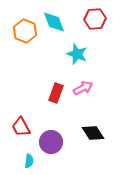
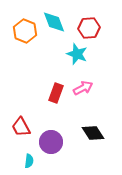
red hexagon: moved 6 px left, 9 px down
